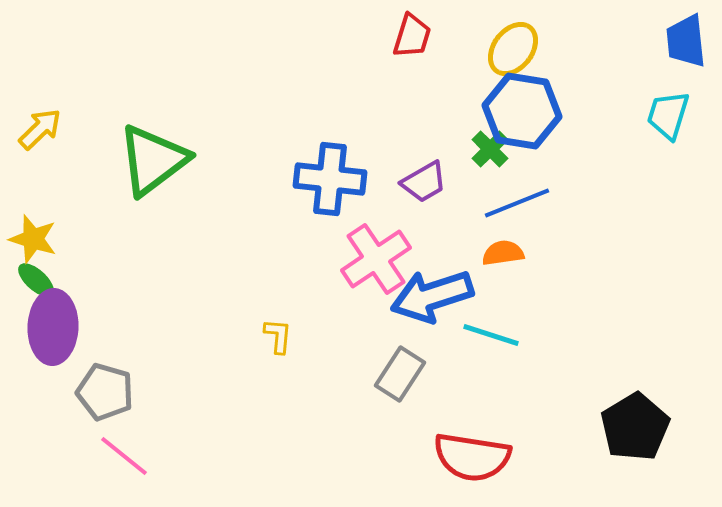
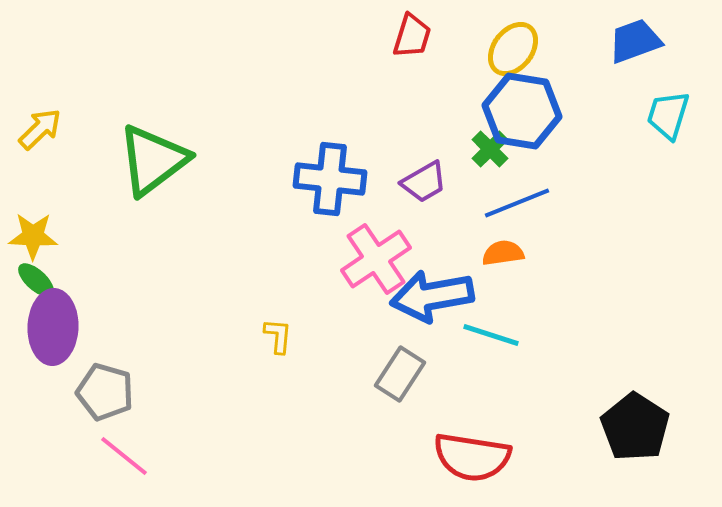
blue trapezoid: moved 51 px left; rotated 76 degrees clockwise
yellow star: moved 3 px up; rotated 15 degrees counterclockwise
blue arrow: rotated 8 degrees clockwise
black pentagon: rotated 8 degrees counterclockwise
